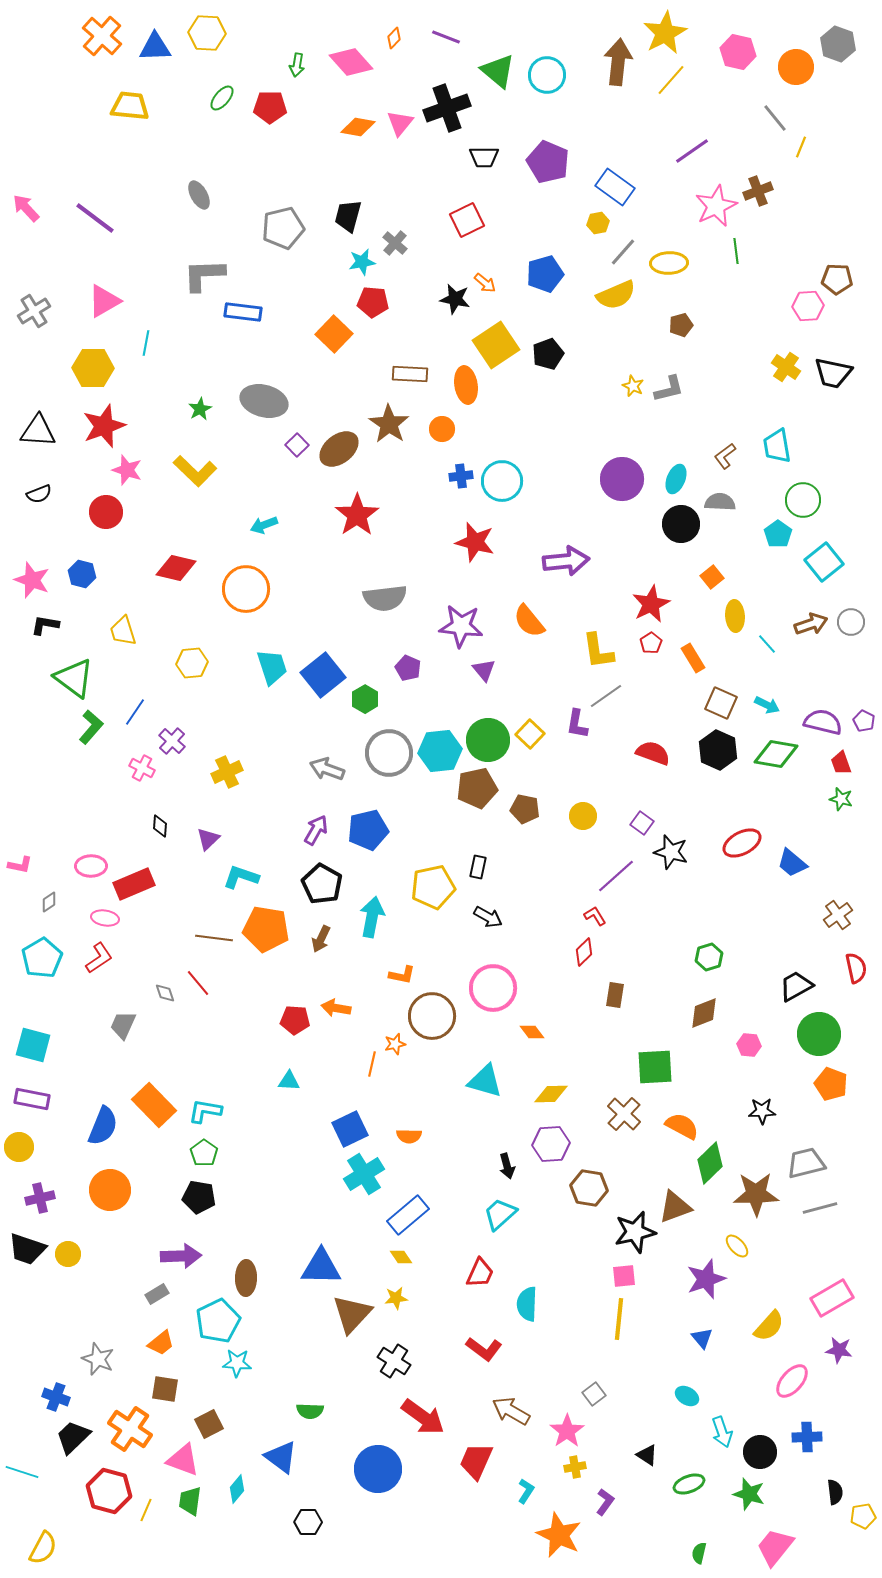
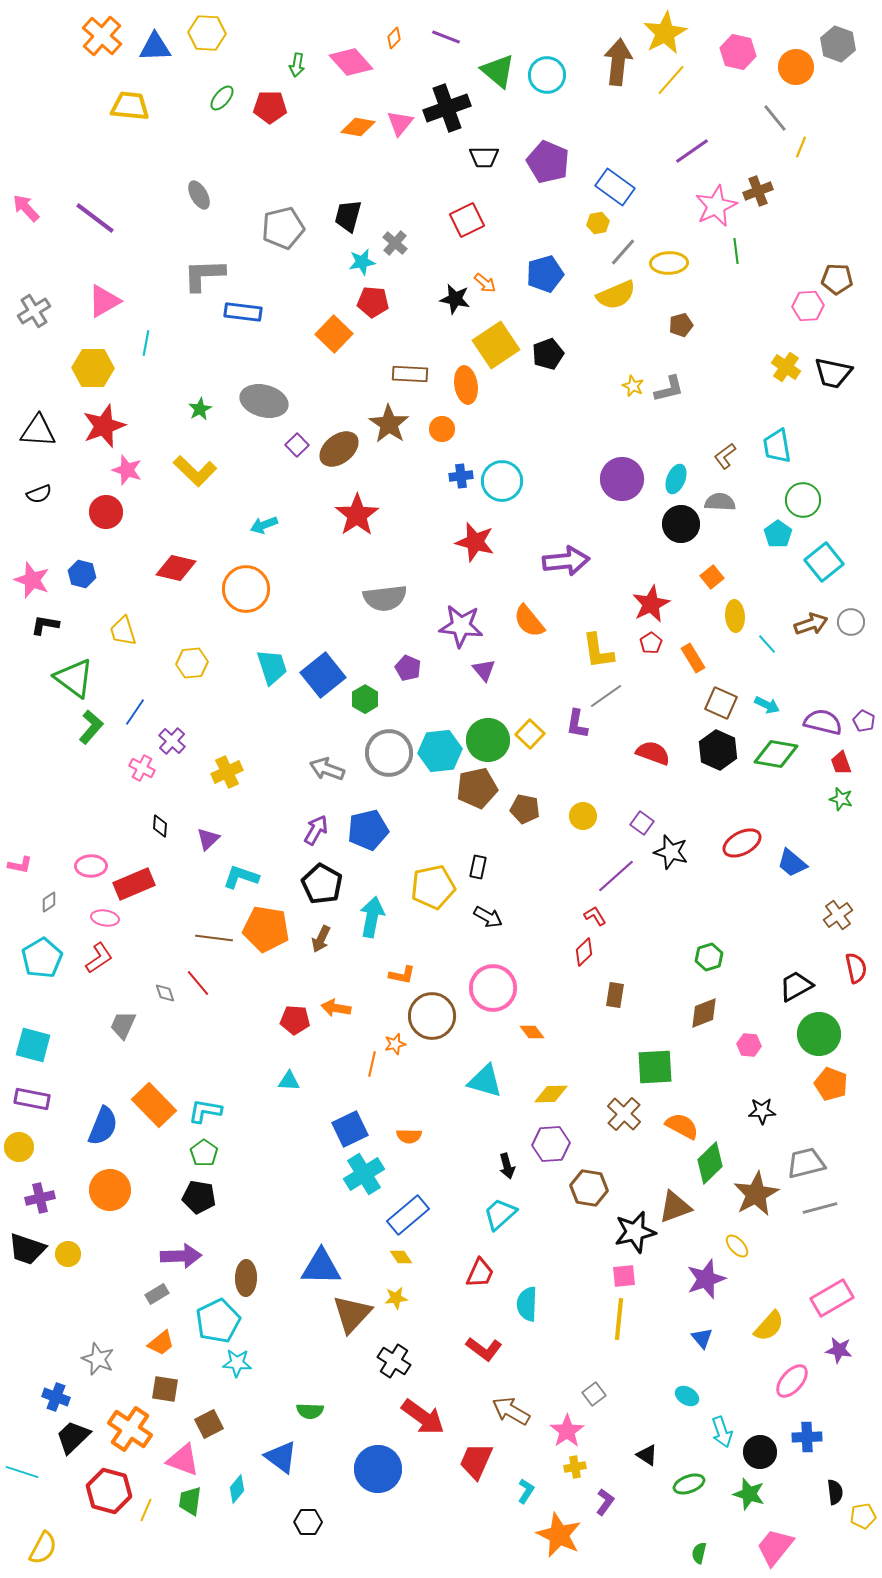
brown star at (756, 1194): rotated 27 degrees counterclockwise
